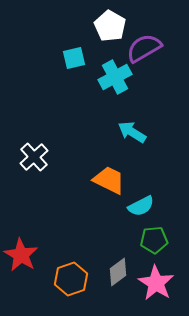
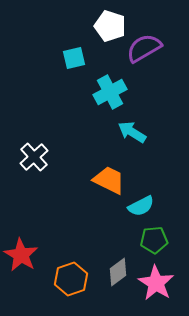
white pentagon: rotated 12 degrees counterclockwise
cyan cross: moved 5 px left, 15 px down
